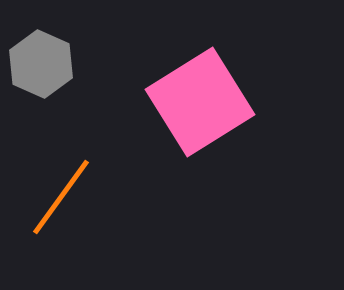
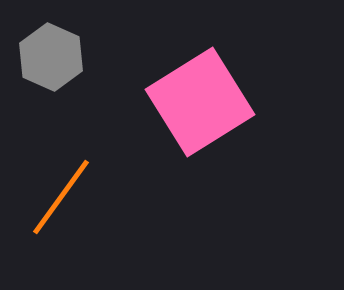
gray hexagon: moved 10 px right, 7 px up
